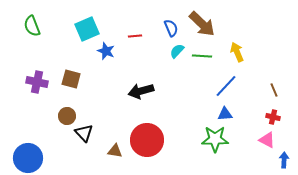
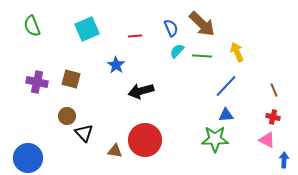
blue star: moved 10 px right, 14 px down; rotated 12 degrees clockwise
blue triangle: moved 1 px right, 1 px down
red circle: moved 2 px left
